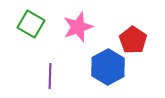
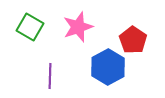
green square: moved 1 px left, 3 px down
